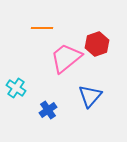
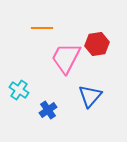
red hexagon: rotated 10 degrees clockwise
pink trapezoid: rotated 24 degrees counterclockwise
cyan cross: moved 3 px right, 2 px down
